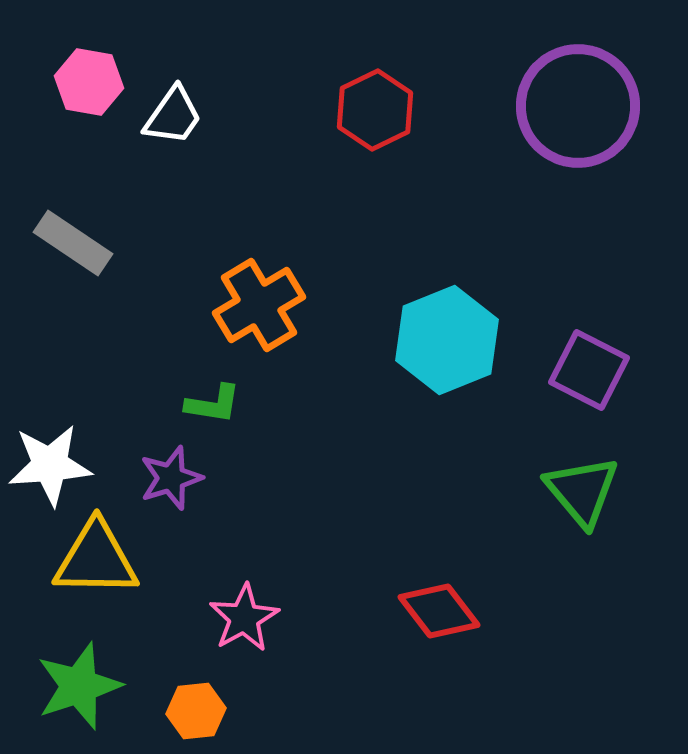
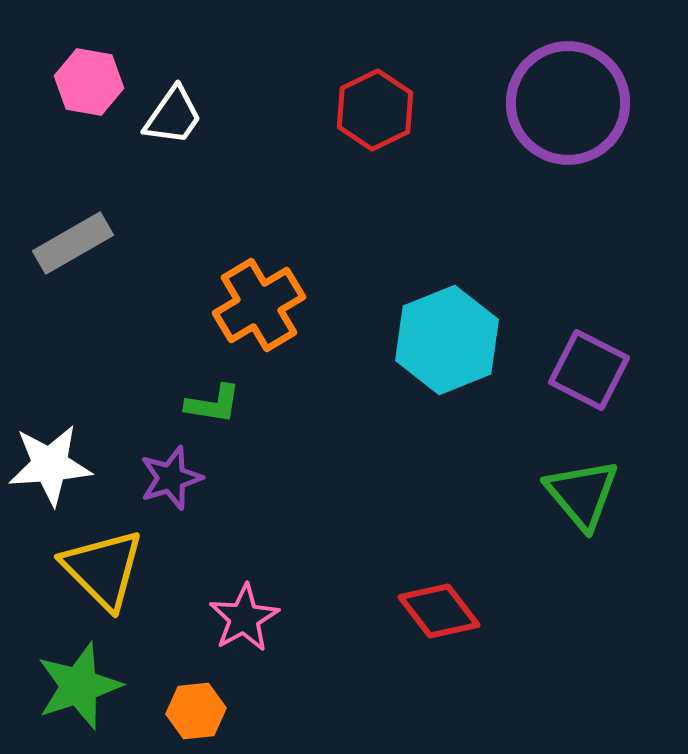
purple circle: moved 10 px left, 3 px up
gray rectangle: rotated 64 degrees counterclockwise
green triangle: moved 3 px down
yellow triangle: moved 7 px right, 10 px down; rotated 44 degrees clockwise
